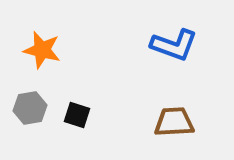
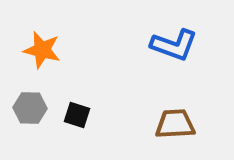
gray hexagon: rotated 12 degrees clockwise
brown trapezoid: moved 1 px right, 2 px down
